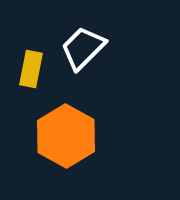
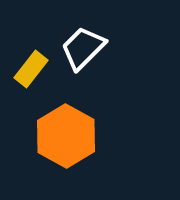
yellow rectangle: rotated 27 degrees clockwise
